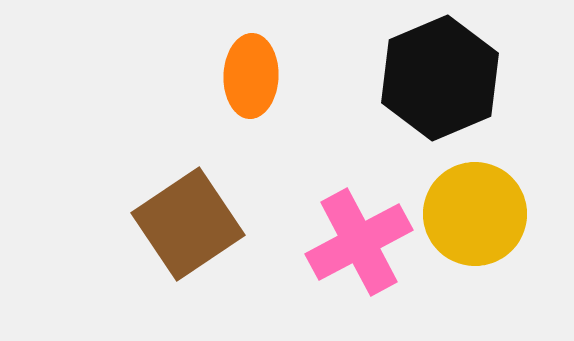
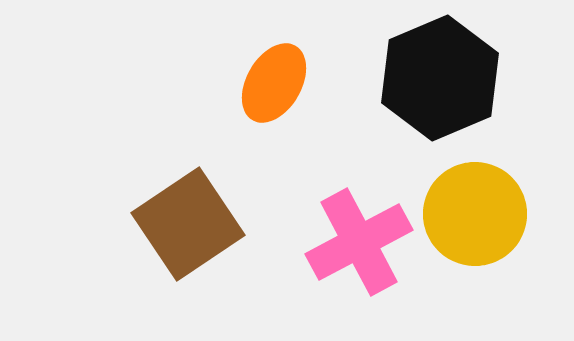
orange ellipse: moved 23 px right, 7 px down; rotated 28 degrees clockwise
